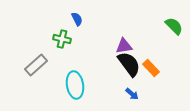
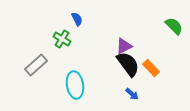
green cross: rotated 18 degrees clockwise
purple triangle: rotated 18 degrees counterclockwise
black semicircle: moved 1 px left
